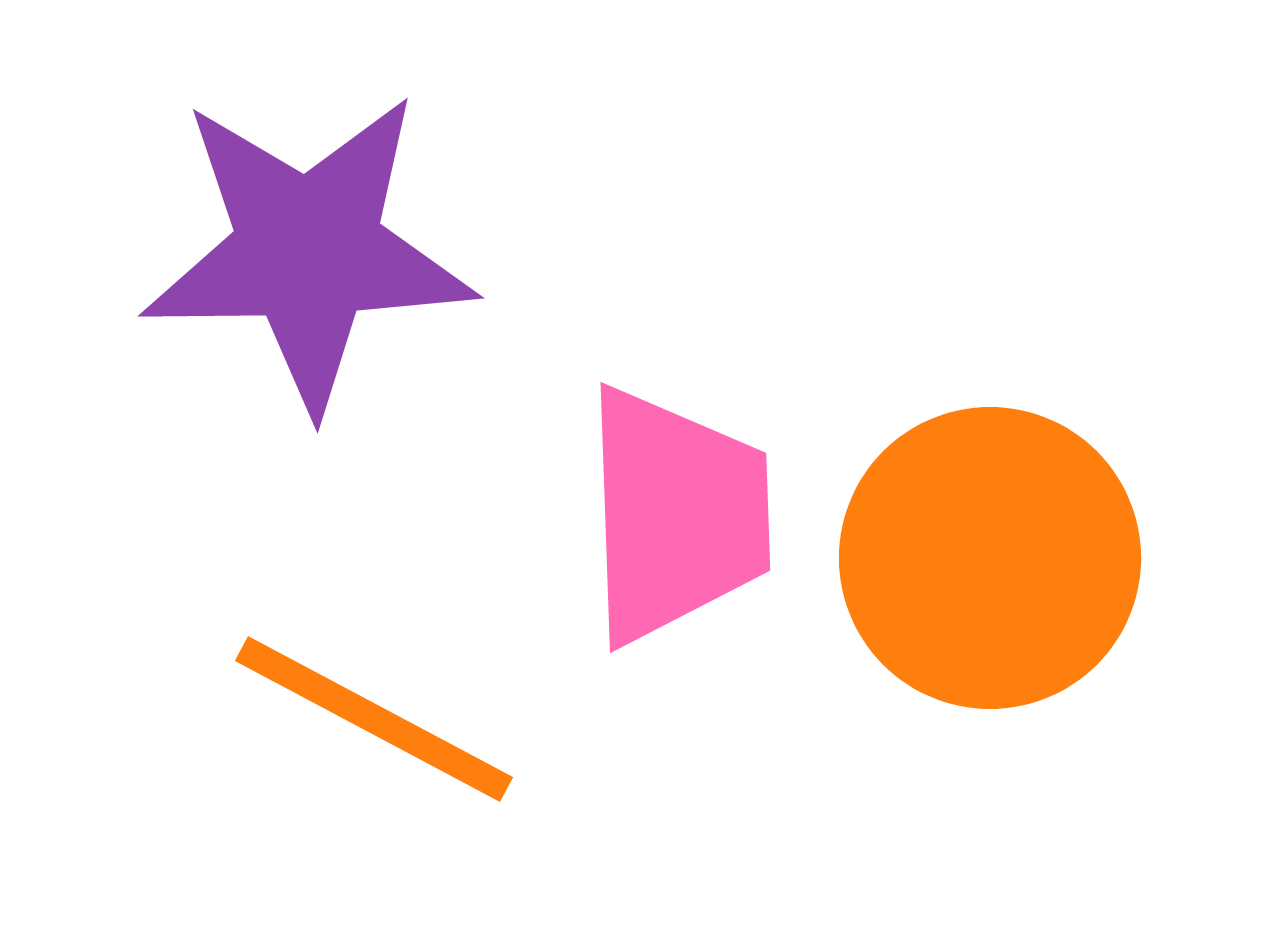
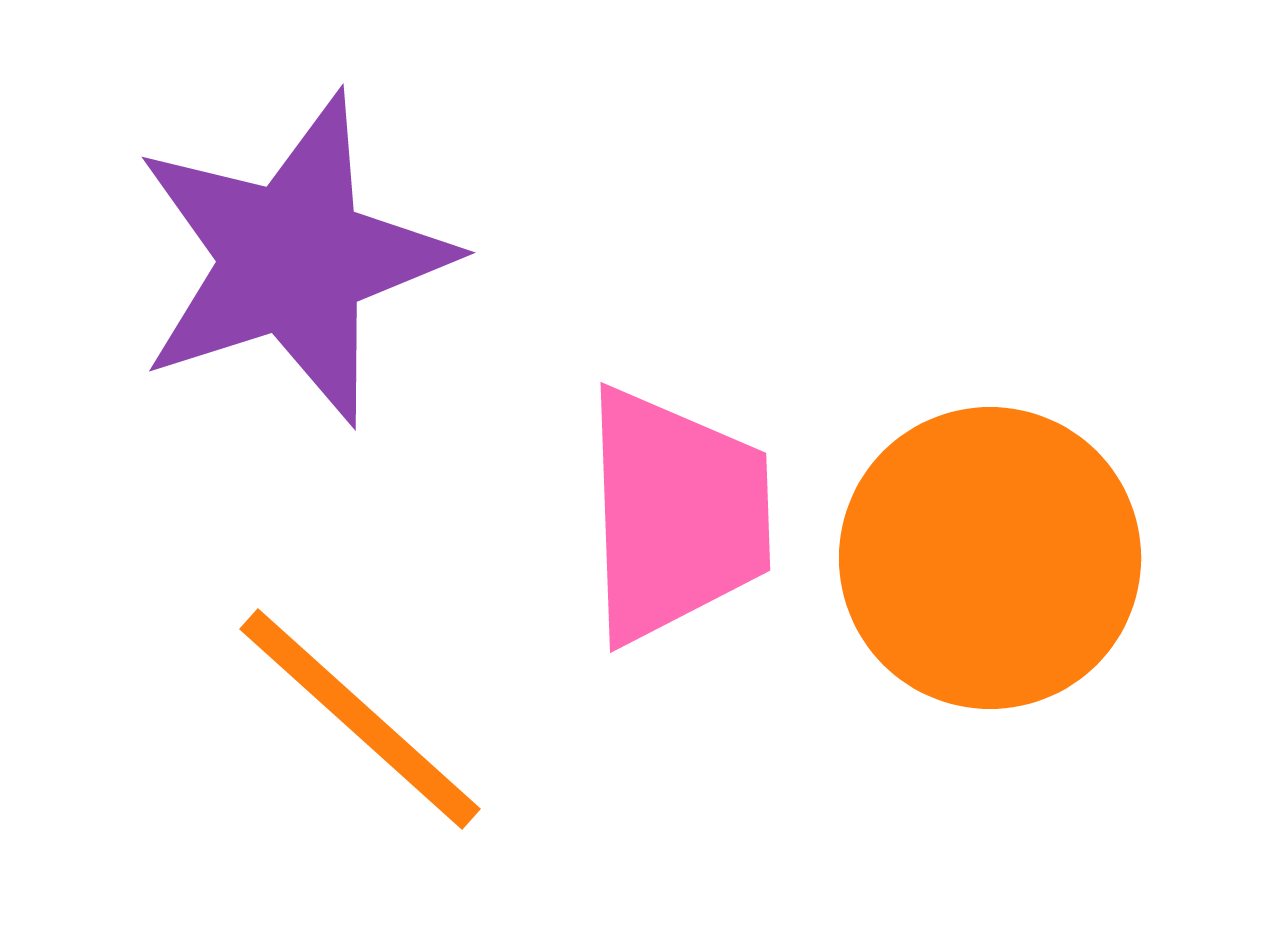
purple star: moved 15 px left, 8 px down; rotated 17 degrees counterclockwise
orange line: moved 14 px left; rotated 14 degrees clockwise
